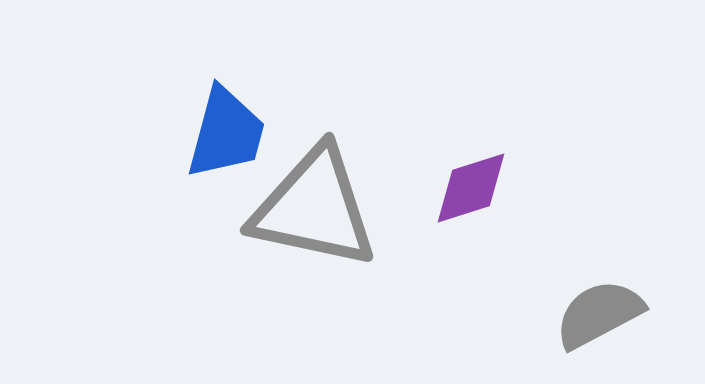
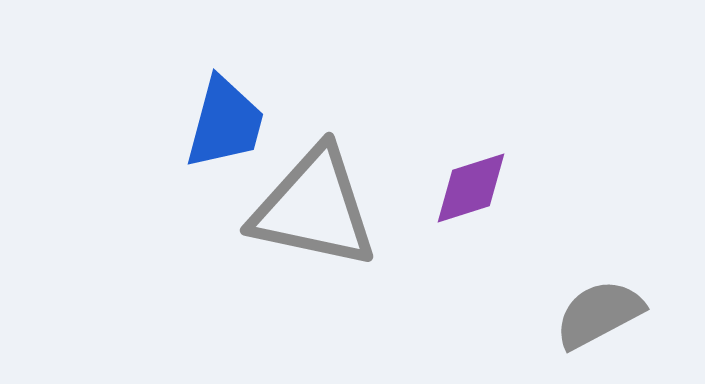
blue trapezoid: moved 1 px left, 10 px up
